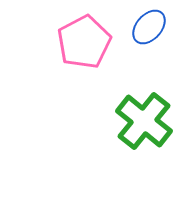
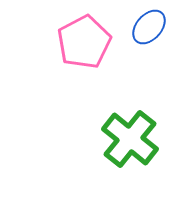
green cross: moved 14 px left, 18 px down
